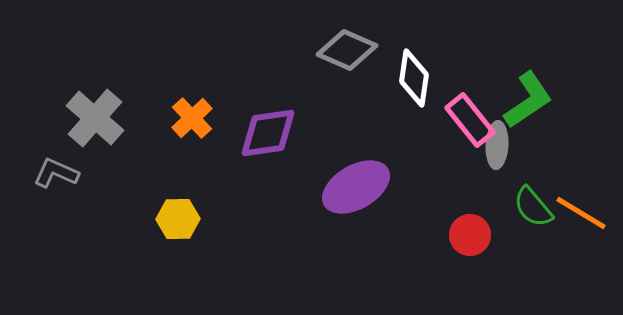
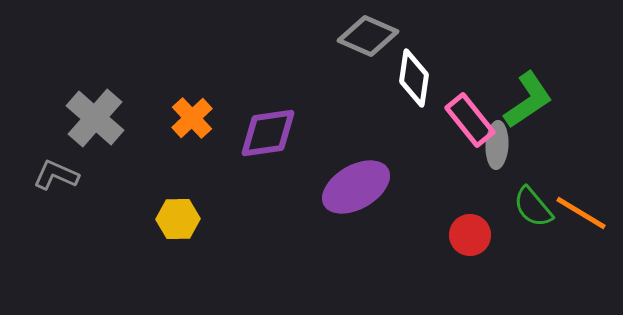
gray diamond: moved 21 px right, 14 px up
gray L-shape: moved 2 px down
